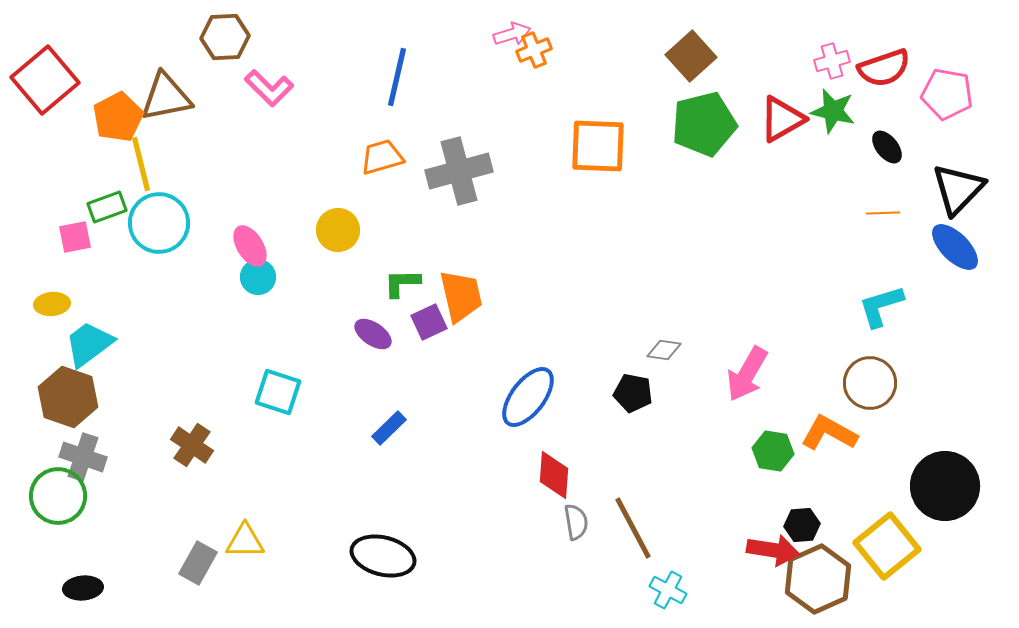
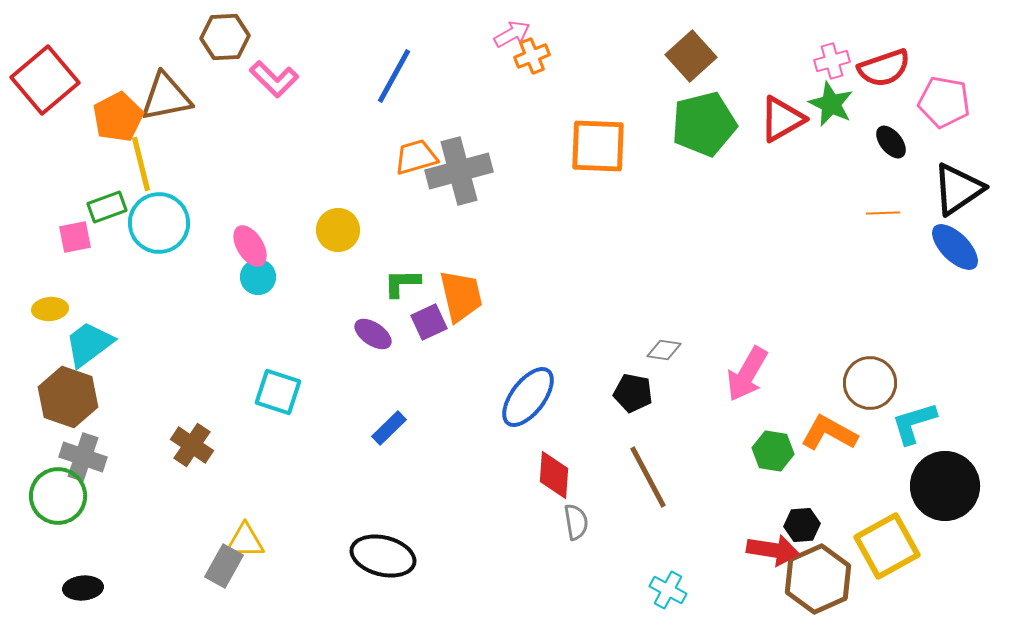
pink arrow at (512, 34): rotated 12 degrees counterclockwise
orange cross at (534, 50): moved 2 px left, 6 px down
blue line at (397, 77): moved 3 px left, 1 px up; rotated 16 degrees clockwise
pink L-shape at (269, 88): moved 5 px right, 9 px up
pink pentagon at (947, 94): moved 3 px left, 8 px down
green star at (833, 111): moved 2 px left, 7 px up; rotated 12 degrees clockwise
black ellipse at (887, 147): moved 4 px right, 5 px up
orange trapezoid at (382, 157): moved 34 px right
black triangle at (958, 189): rotated 12 degrees clockwise
yellow ellipse at (52, 304): moved 2 px left, 5 px down
cyan L-shape at (881, 306): moved 33 px right, 117 px down
brown line at (633, 528): moved 15 px right, 51 px up
yellow square at (887, 546): rotated 10 degrees clockwise
gray rectangle at (198, 563): moved 26 px right, 3 px down
